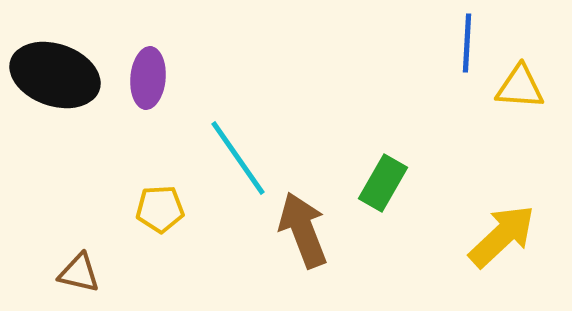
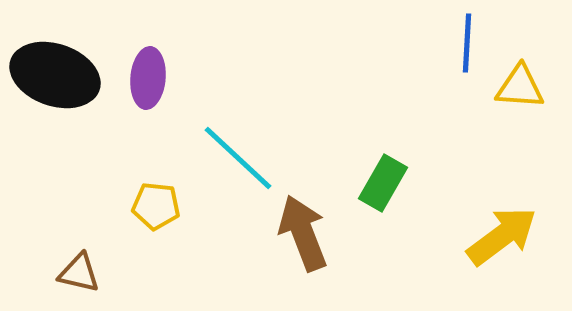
cyan line: rotated 12 degrees counterclockwise
yellow pentagon: moved 4 px left, 3 px up; rotated 9 degrees clockwise
brown arrow: moved 3 px down
yellow arrow: rotated 6 degrees clockwise
